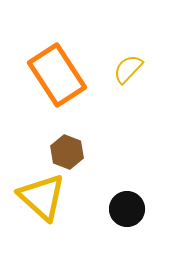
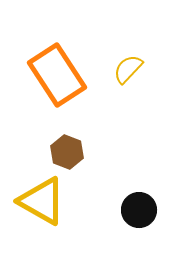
yellow triangle: moved 4 px down; rotated 12 degrees counterclockwise
black circle: moved 12 px right, 1 px down
